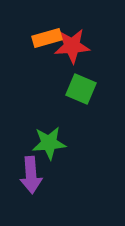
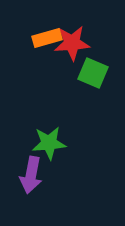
red star: moved 3 px up
green square: moved 12 px right, 16 px up
purple arrow: rotated 15 degrees clockwise
